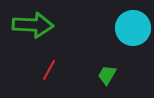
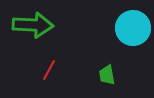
green trapezoid: rotated 40 degrees counterclockwise
